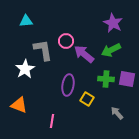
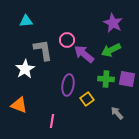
pink circle: moved 1 px right, 1 px up
yellow square: rotated 24 degrees clockwise
